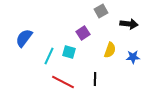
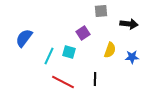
gray square: rotated 24 degrees clockwise
blue star: moved 1 px left
